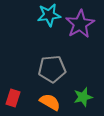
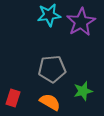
purple star: moved 1 px right, 2 px up
green star: moved 6 px up
